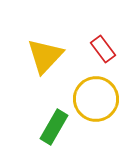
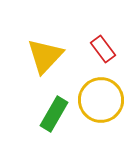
yellow circle: moved 5 px right, 1 px down
green rectangle: moved 13 px up
